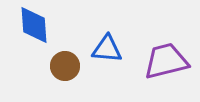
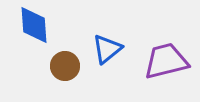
blue triangle: rotated 44 degrees counterclockwise
